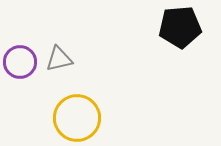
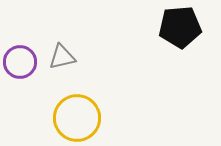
gray triangle: moved 3 px right, 2 px up
